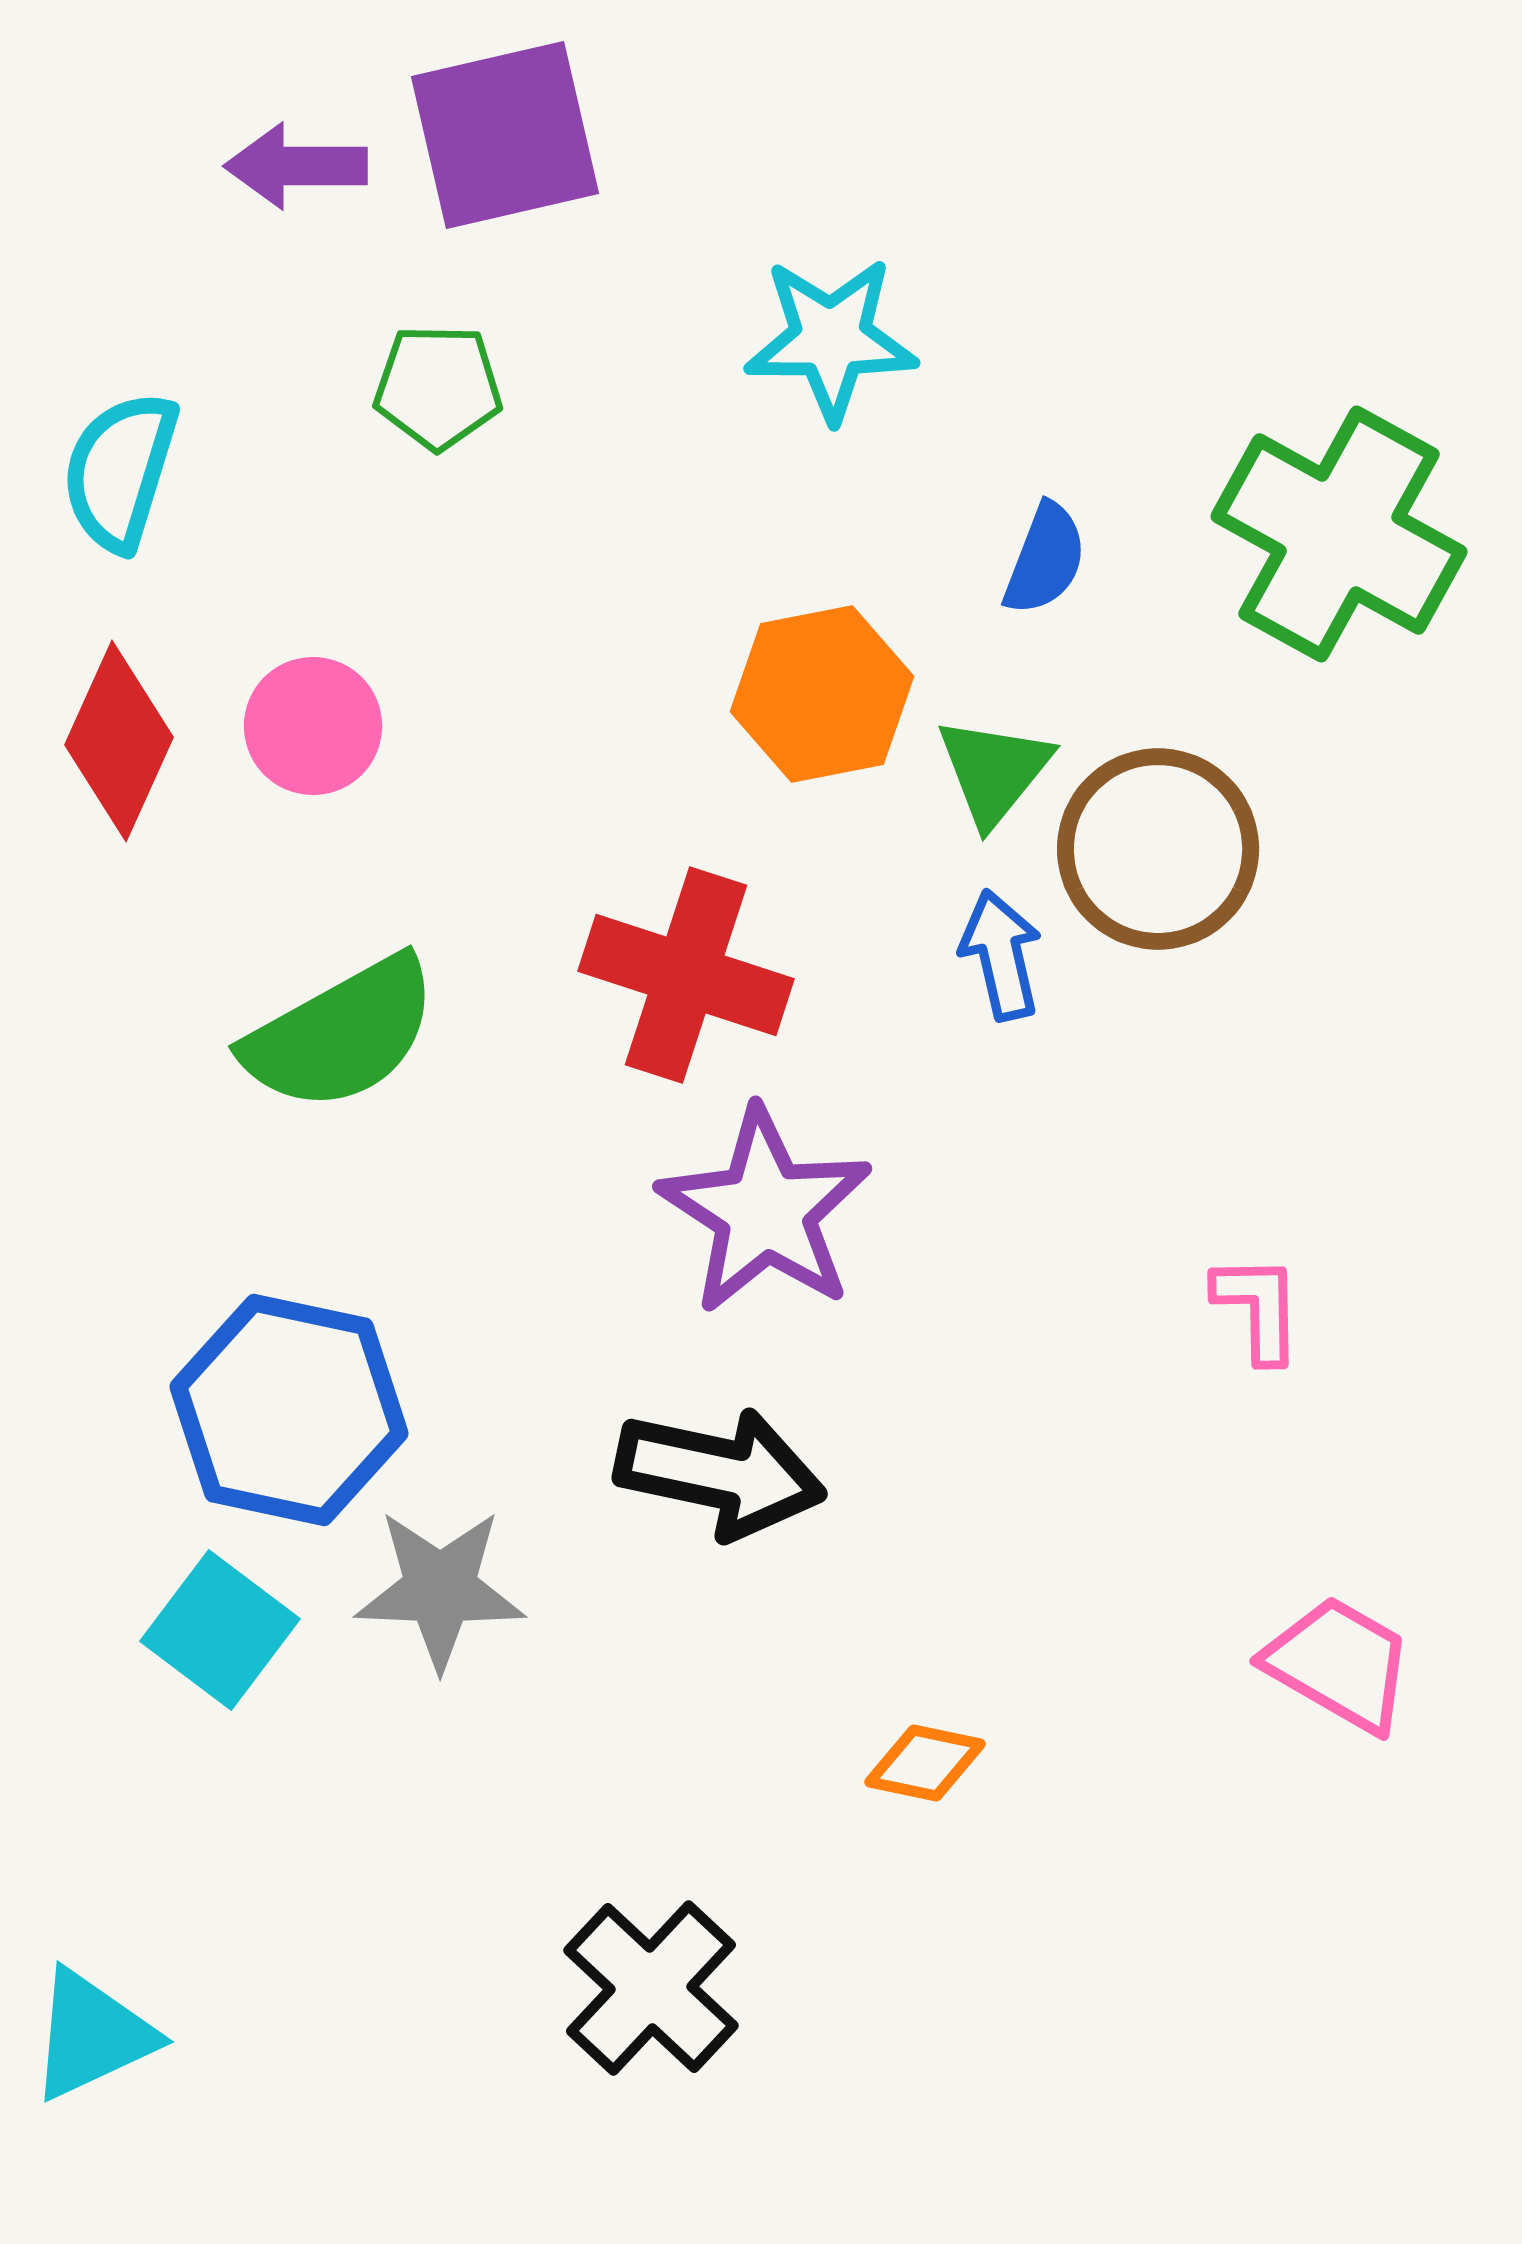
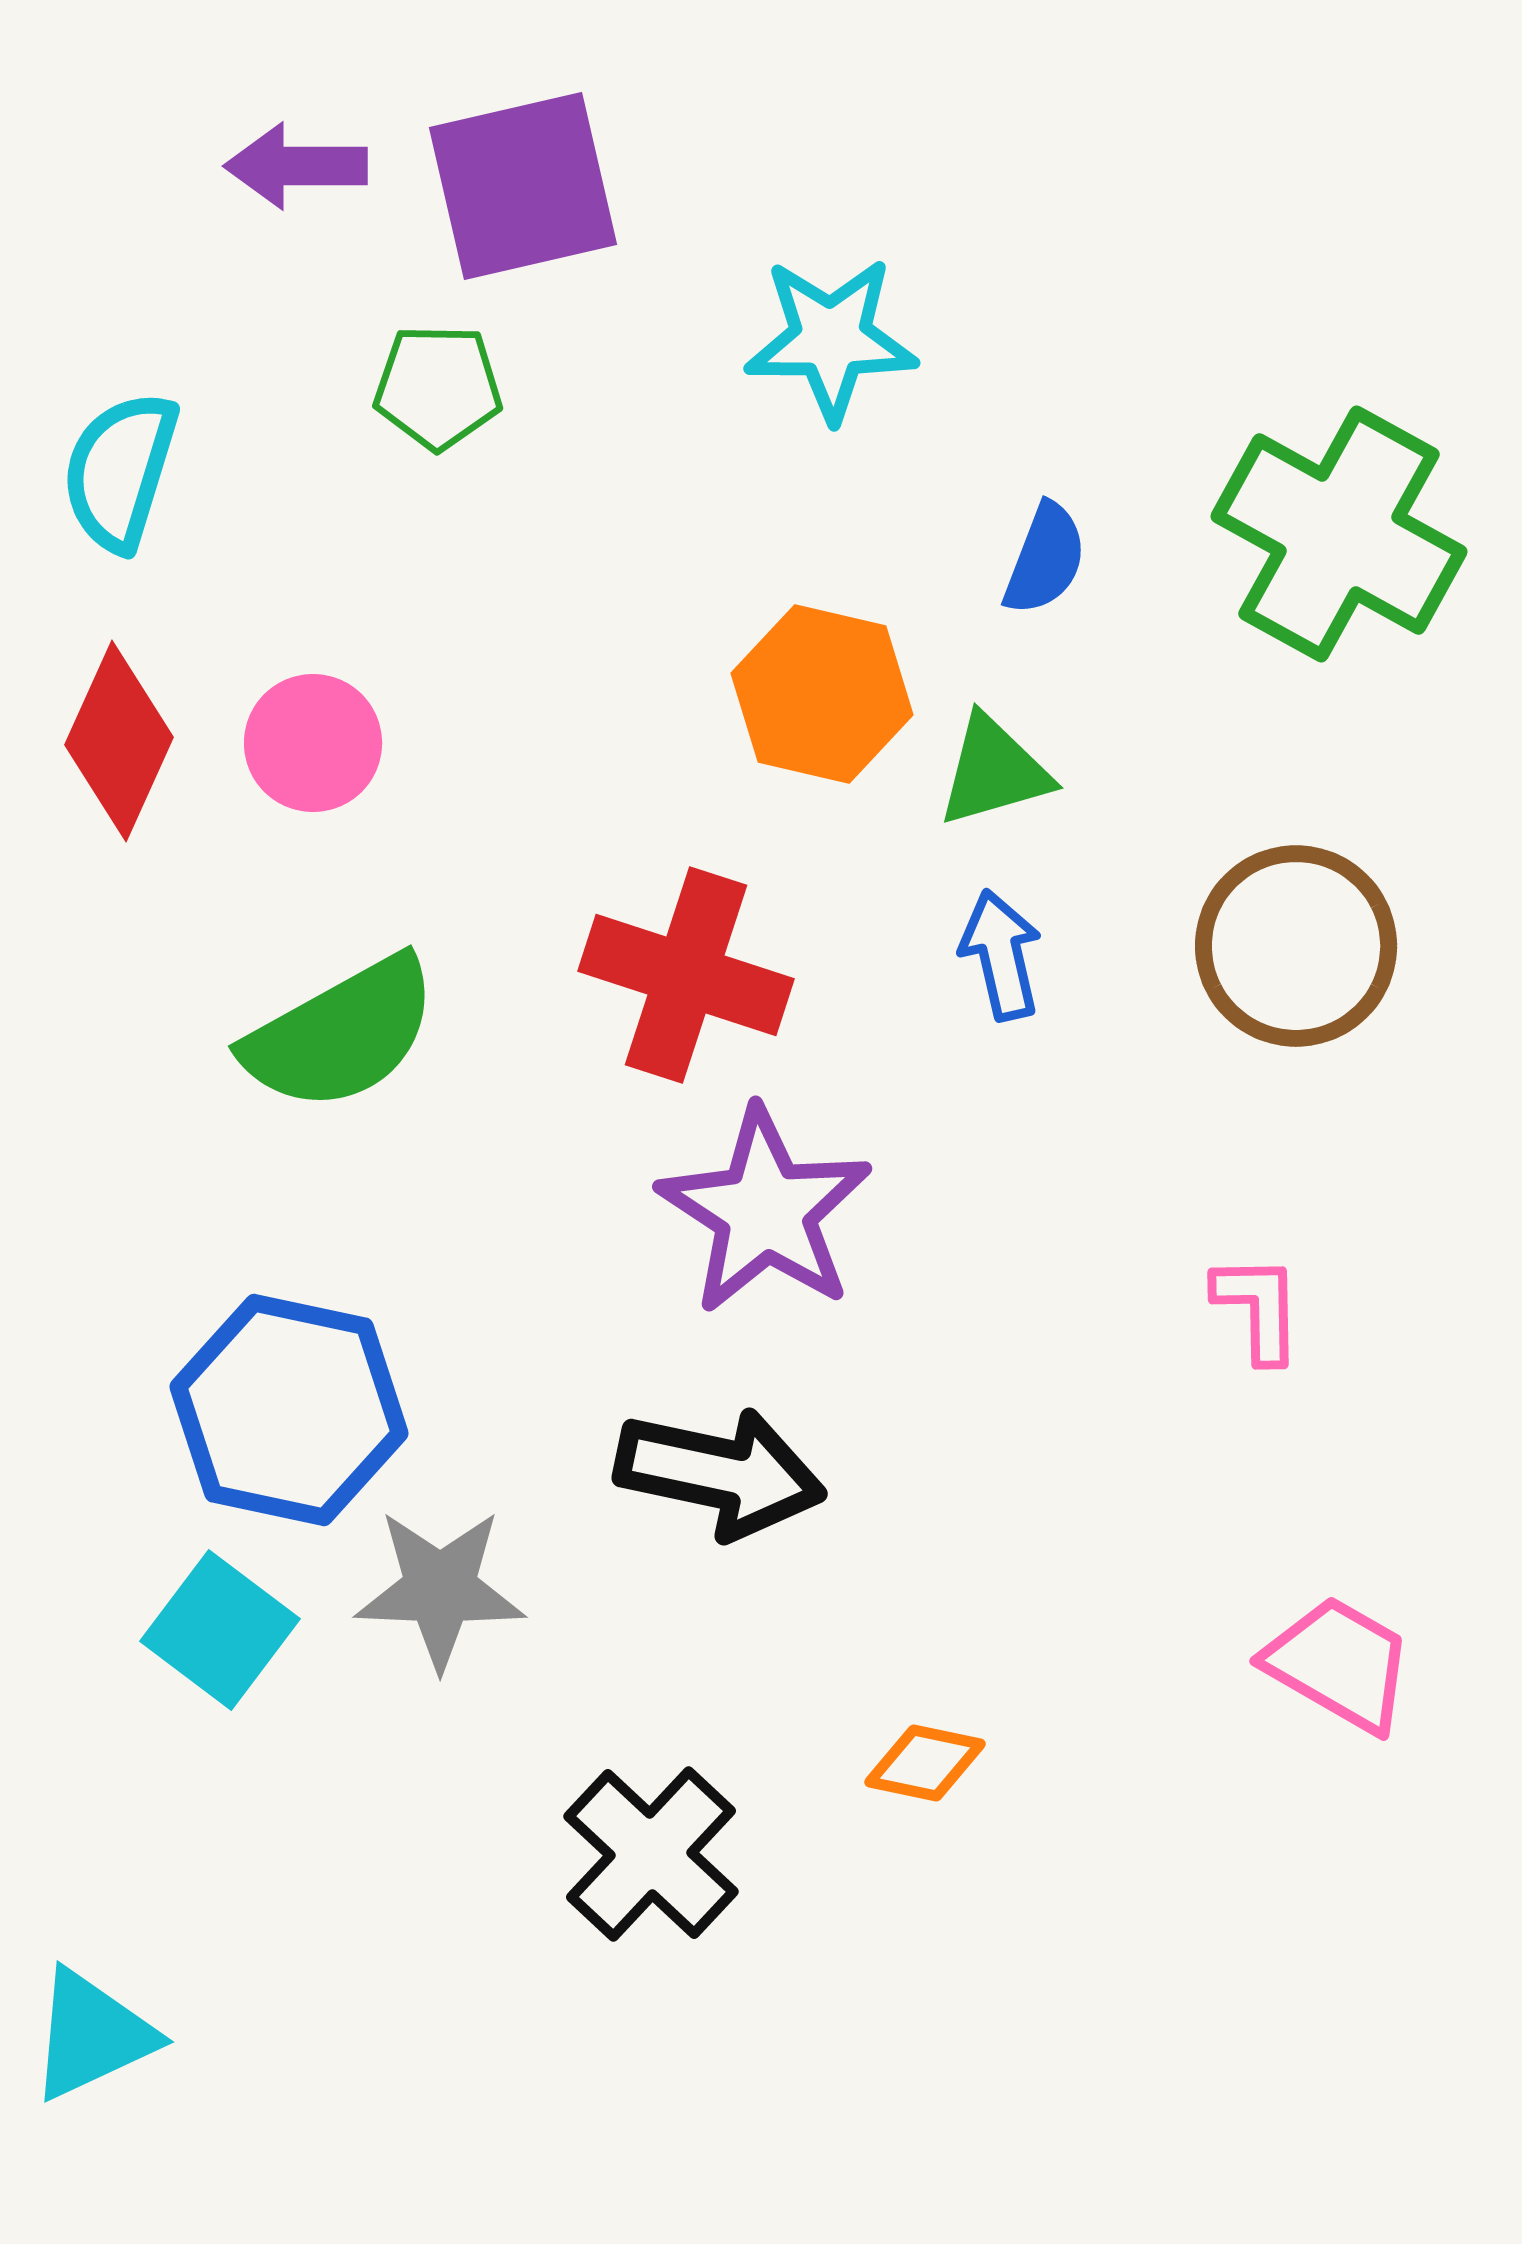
purple square: moved 18 px right, 51 px down
orange hexagon: rotated 24 degrees clockwise
pink circle: moved 17 px down
green triangle: rotated 35 degrees clockwise
brown circle: moved 138 px right, 97 px down
black cross: moved 134 px up
